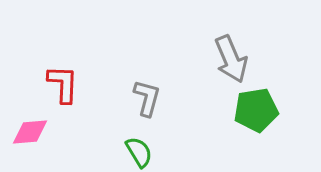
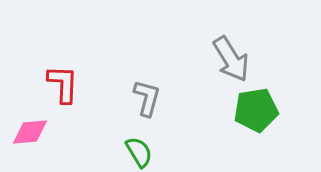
gray arrow: rotated 9 degrees counterclockwise
